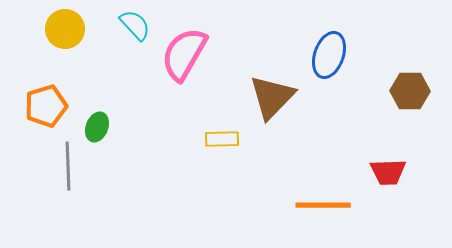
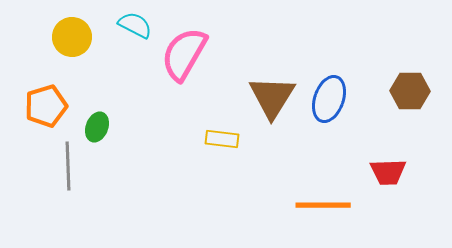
cyan semicircle: rotated 20 degrees counterclockwise
yellow circle: moved 7 px right, 8 px down
blue ellipse: moved 44 px down
brown triangle: rotated 12 degrees counterclockwise
yellow rectangle: rotated 8 degrees clockwise
